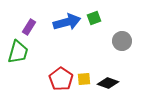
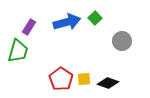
green square: moved 1 px right; rotated 24 degrees counterclockwise
green trapezoid: moved 1 px up
